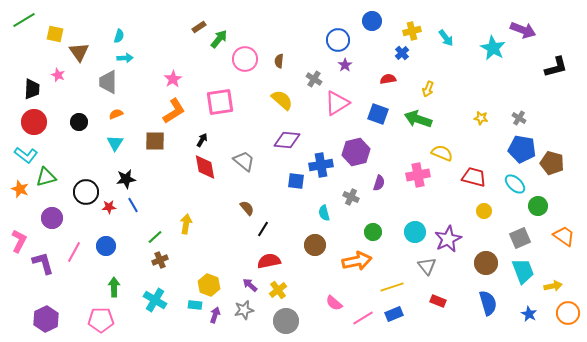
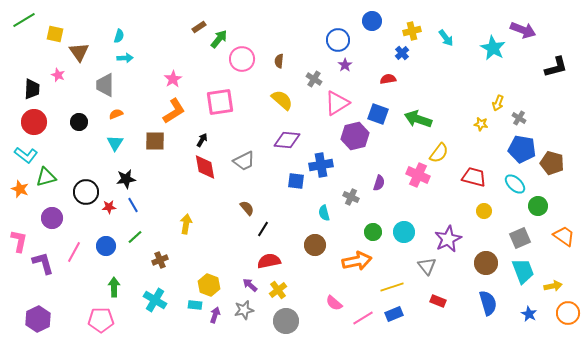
pink circle at (245, 59): moved 3 px left
gray trapezoid at (108, 82): moved 3 px left, 3 px down
yellow arrow at (428, 89): moved 70 px right, 14 px down
yellow star at (481, 118): moved 6 px down
purple hexagon at (356, 152): moved 1 px left, 16 px up
yellow semicircle at (442, 153): moved 3 px left; rotated 105 degrees clockwise
gray trapezoid at (244, 161): rotated 115 degrees clockwise
pink cross at (418, 175): rotated 35 degrees clockwise
cyan circle at (415, 232): moved 11 px left
green line at (155, 237): moved 20 px left
pink L-shape at (19, 241): rotated 15 degrees counterclockwise
purple hexagon at (46, 319): moved 8 px left
